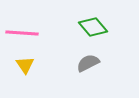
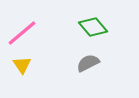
pink line: rotated 44 degrees counterclockwise
yellow triangle: moved 3 px left
